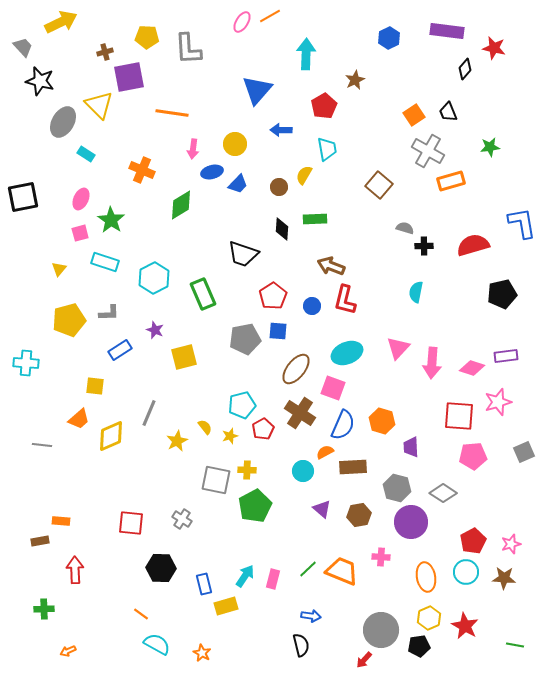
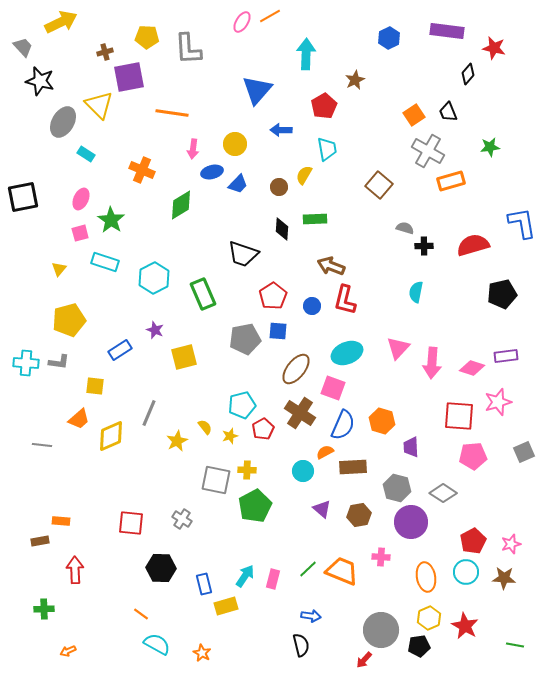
black diamond at (465, 69): moved 3 px right, 5 px down
gray L-shape at (109, 313): moved 50 px left, 49 px down; rotated 10 degrees clockwise
